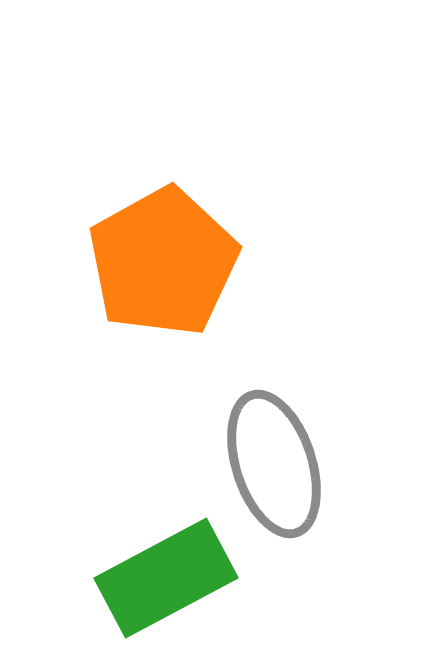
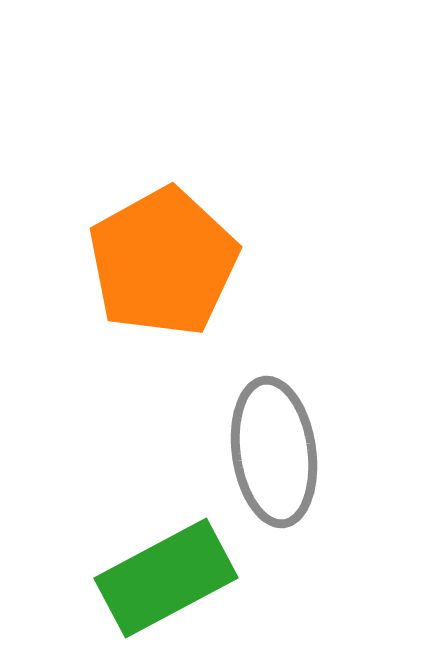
gray ellipse: moved 12 px up; rotated 10 degrees clockwise
